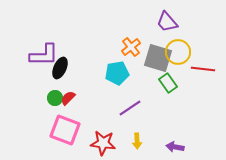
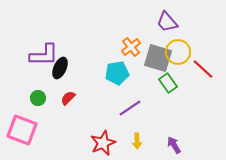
red line: rotated 35 degrees clockwise
green circle: moved 17 px left
pink square: moved 43 px left
red star: rotated 30 degrees counterclockwise
purple arrow: moved 1 px left, 2 px up; rotated 48 degrees clockwise
